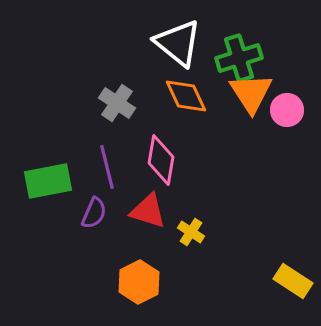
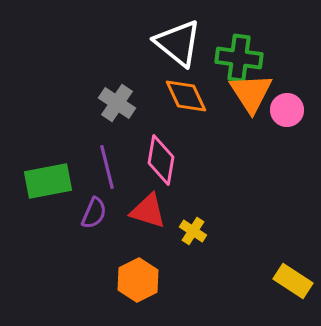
green cross: rotated 24 degrees clockwise
yellow cross: moved 2 px right, 1 px up
orange hexagon: moved 1 px left, 2 px up
